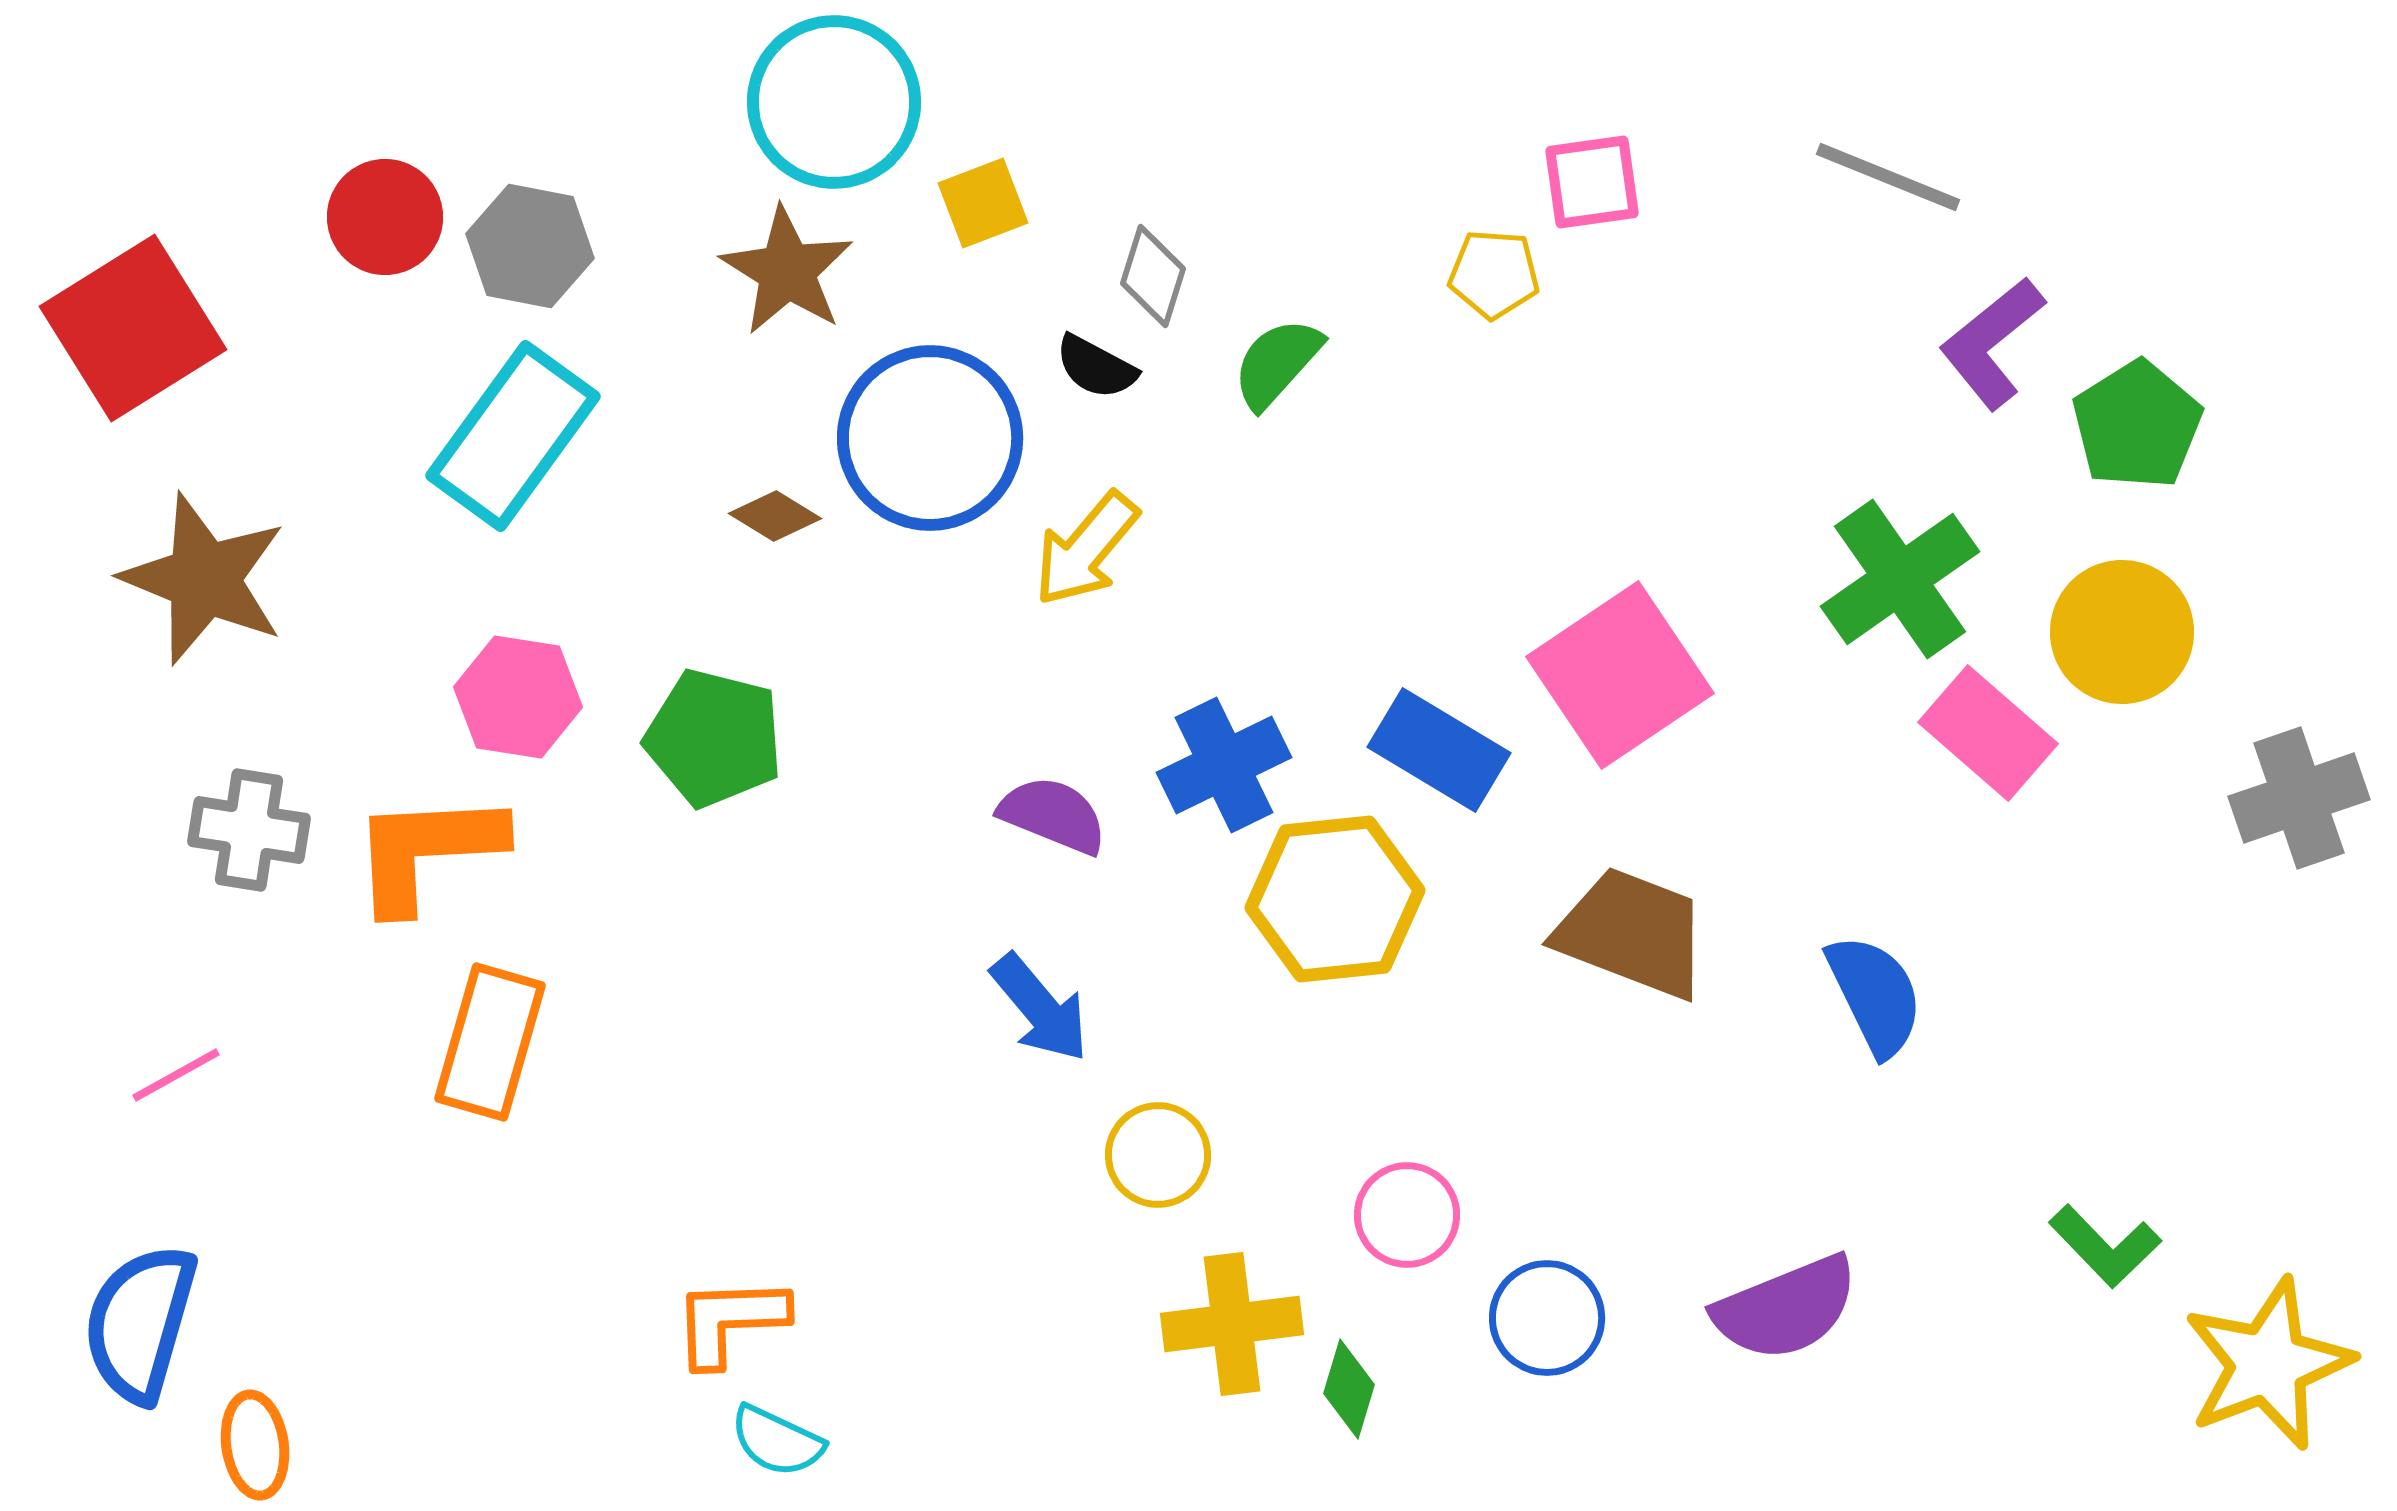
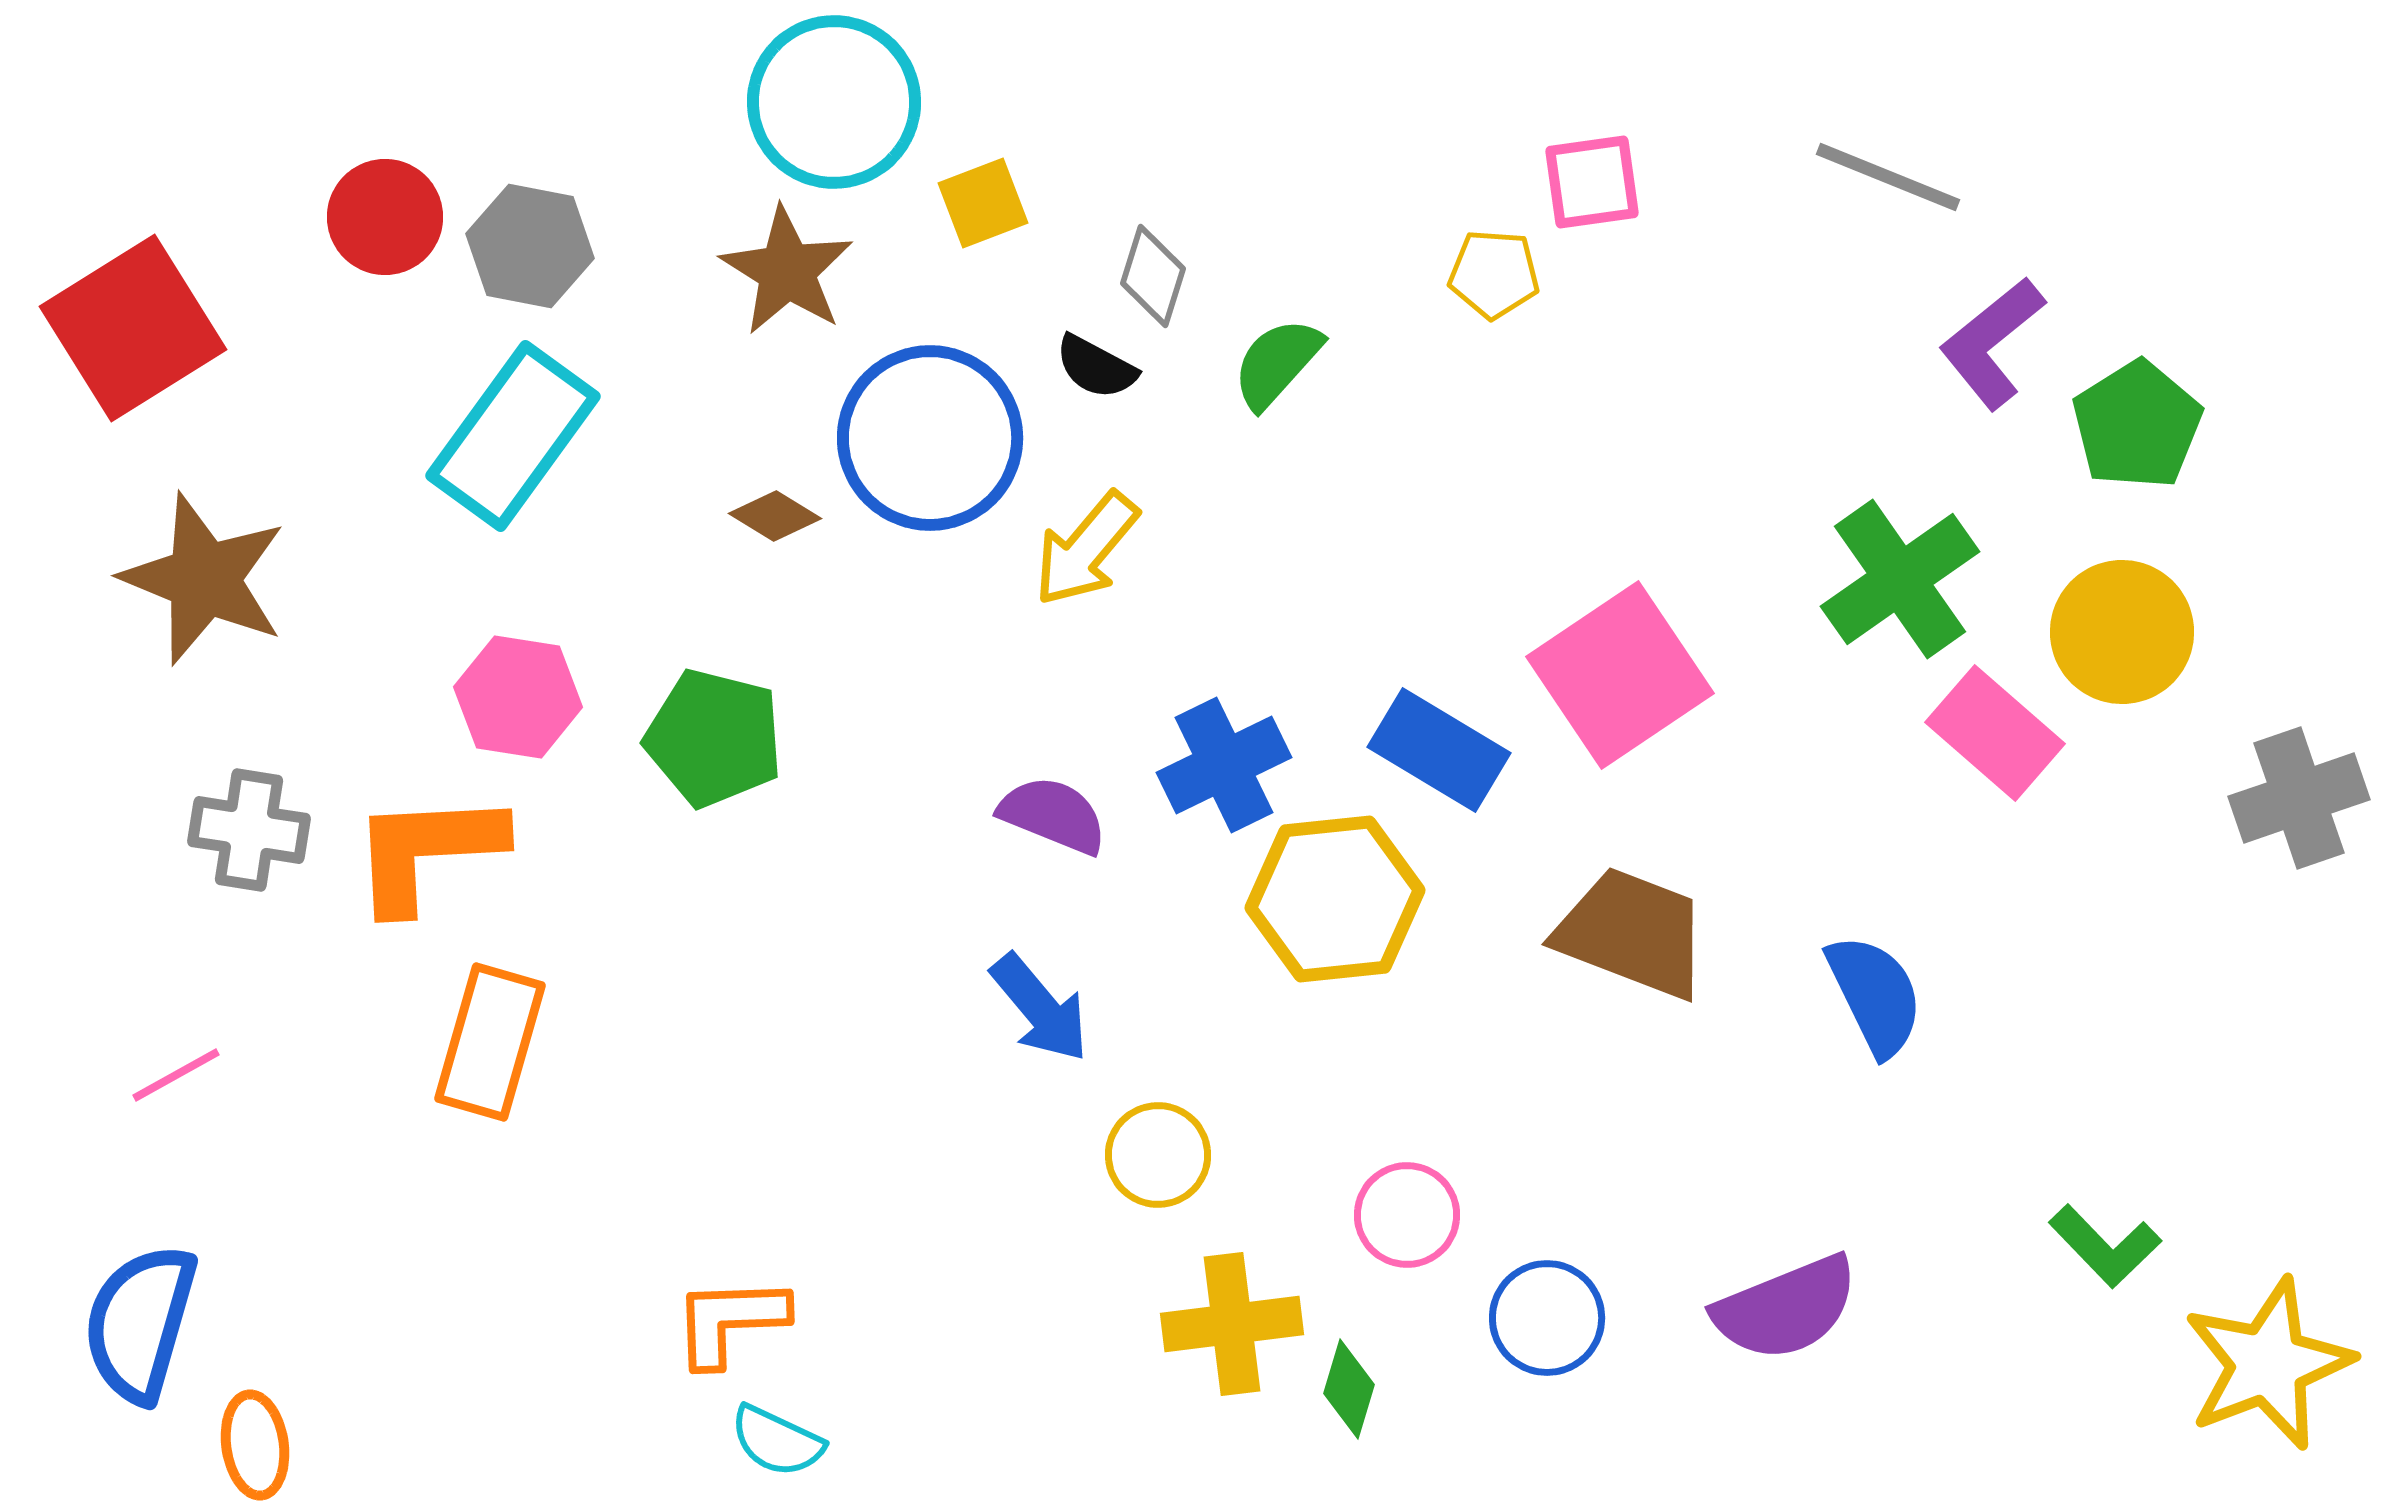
pink rectangle at (1988, 733): moved 7 px right
